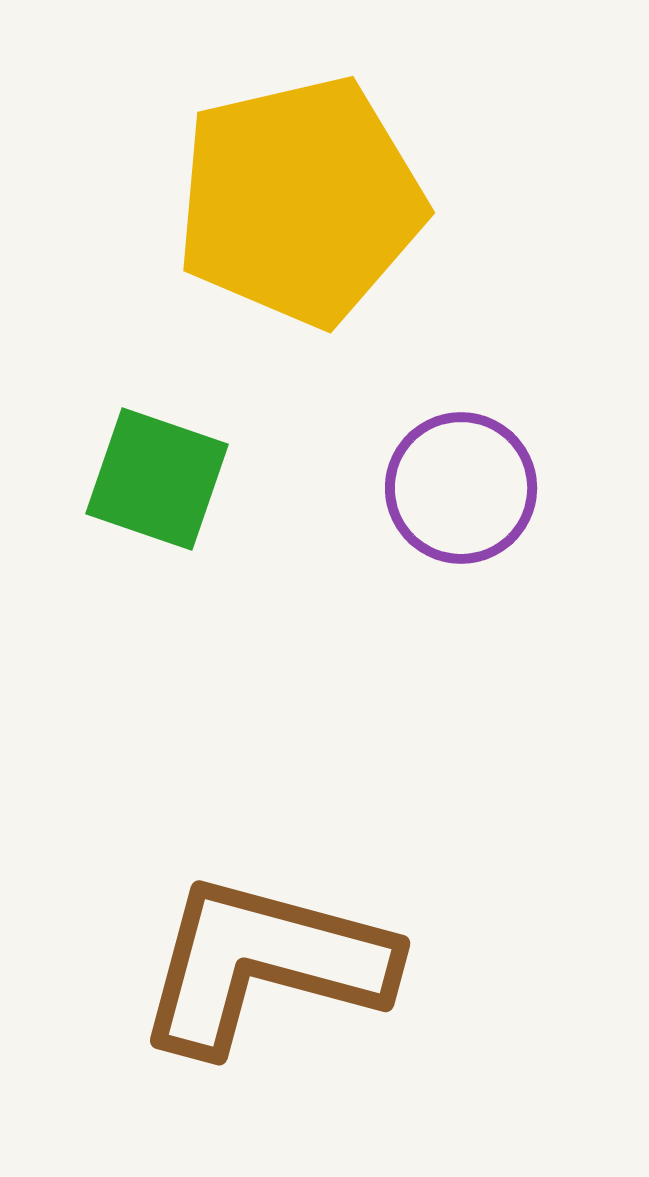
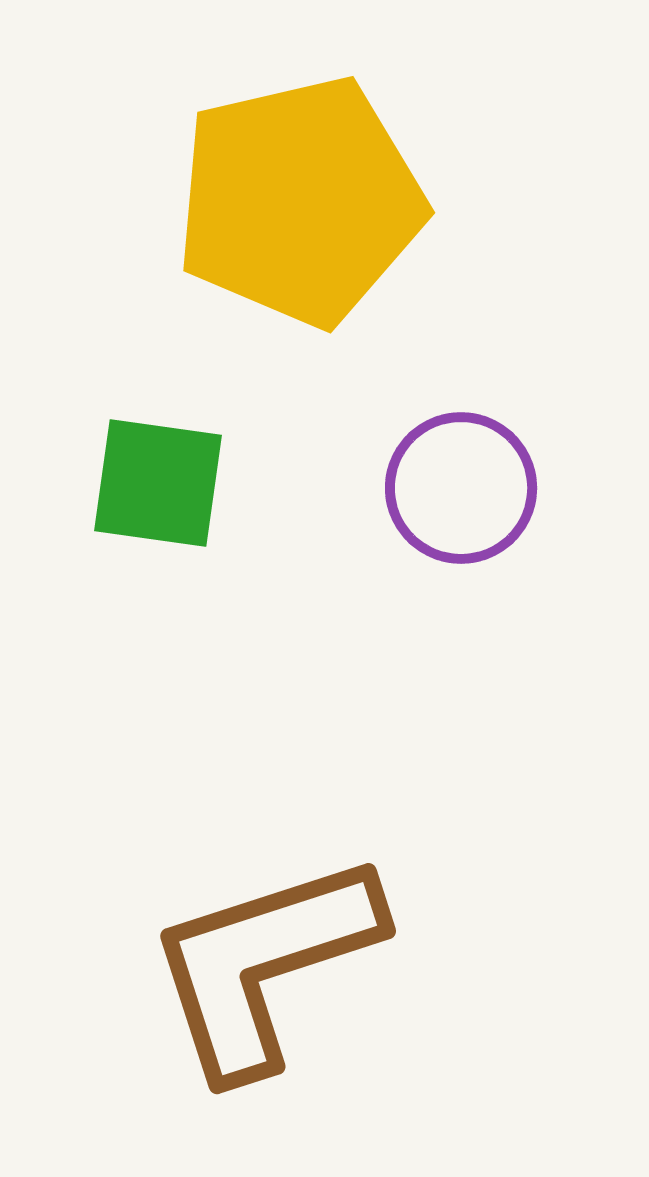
green square: moved 1 px right, 4 px down; rotated 11 degrees counterclockwise
brown L-shape: rotated 33 degrees counterclockwise
